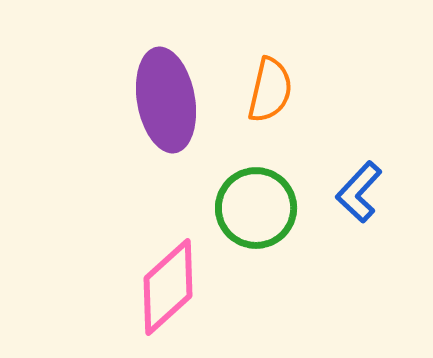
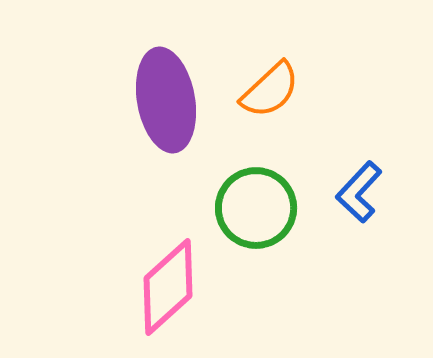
orange semicircle: rotated 34 degrees clockwise
